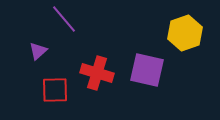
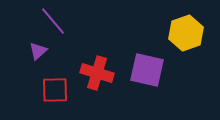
purple line: moved 11 px left, 2 px down
yellow hexagon: moved 1 px right
